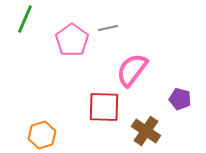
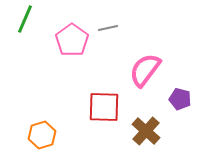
pink semicircle: moved 13 px right
brown cross: rotated 8 degrees clockwise
